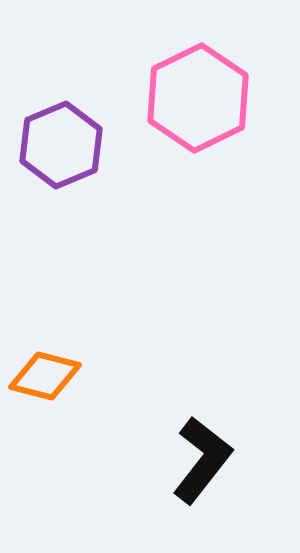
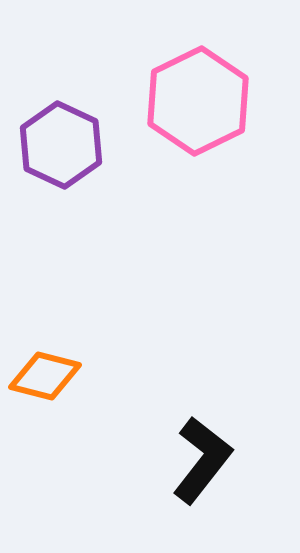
pink hexagon: moved 3 px down
purple hexagon: rotated 12 degrees counterclockwise
